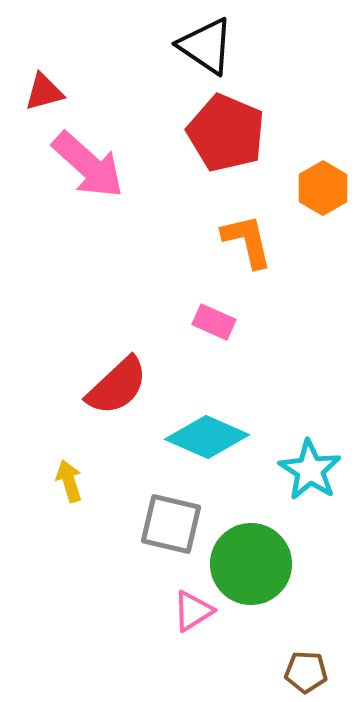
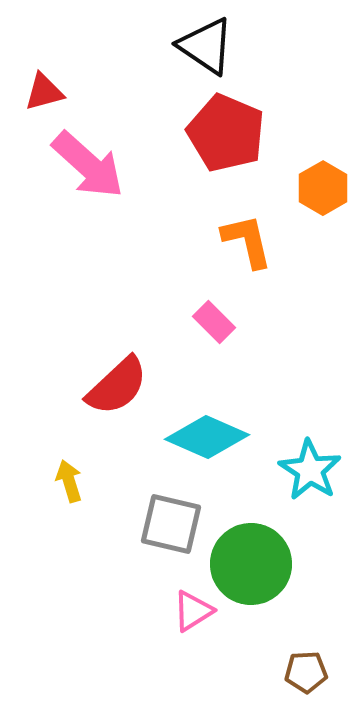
pink rectangle: rotated 21 degrees clockwise
brown pentagon: rotated 6 degrees counterclockwise
